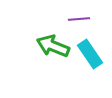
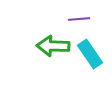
green arrow: rotated 20 degrees counterclockwise
